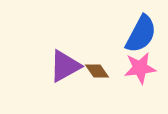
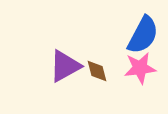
blue semicircle: moved 2 px right, 1 px down
brown diamond: rotated 20 degrees clockwise
